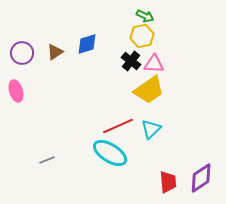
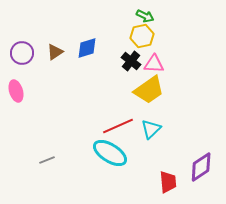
blue diamond: moved 4 px down
purple diamond: moved 11 px up
